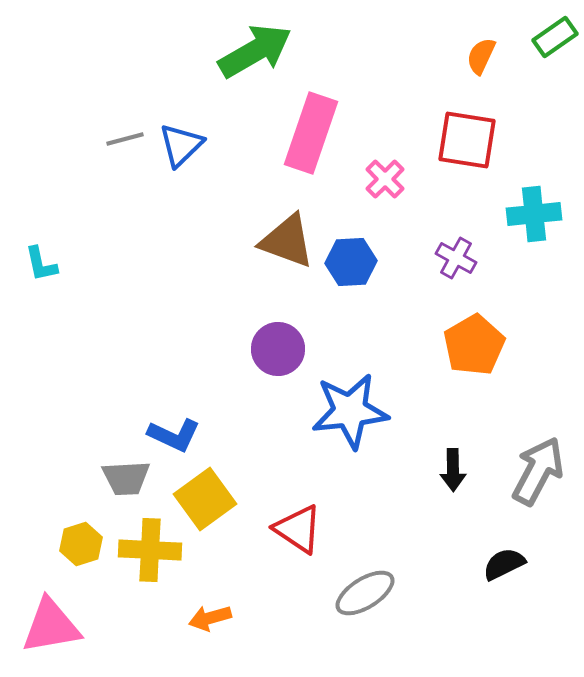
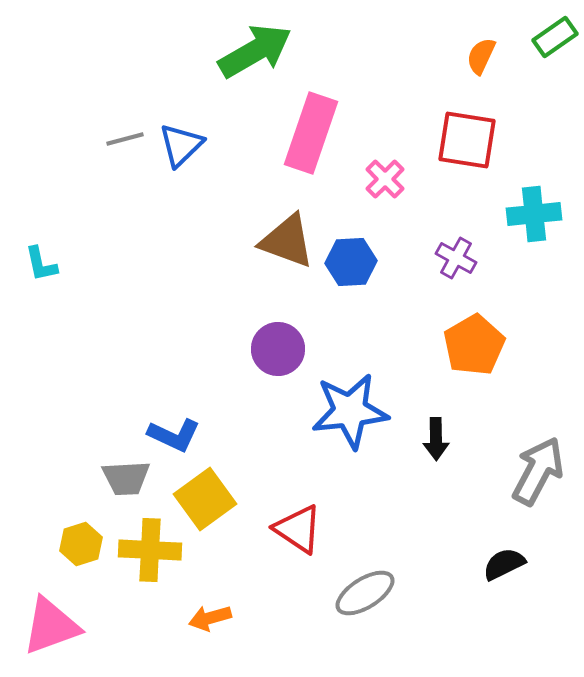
black arrow: moved 17 px left, 31 px up
pink triangle: rotated 10 degrees counterclockwise
